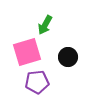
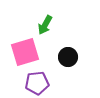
pink square: moved 2 px left
purple pentagon: moved 1 px down
